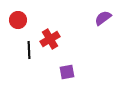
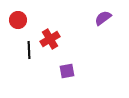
purple square: moved 1 px up
